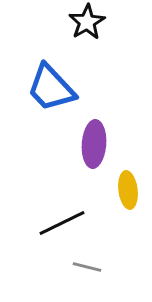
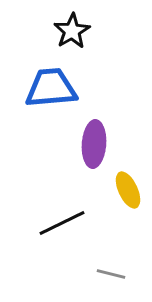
black star: moved 15 px left, 9 px down
blue trapezoid: rotated 128 degrees clockwise
yellow ellipse: rotated 18 degrees counterclockwise
gray line: moved 24 px right, 7 px down
